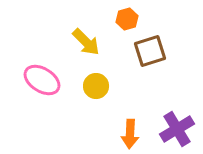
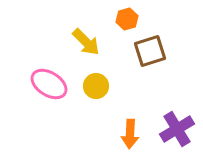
pink ellipse: moved 7 px right, 4 px down
